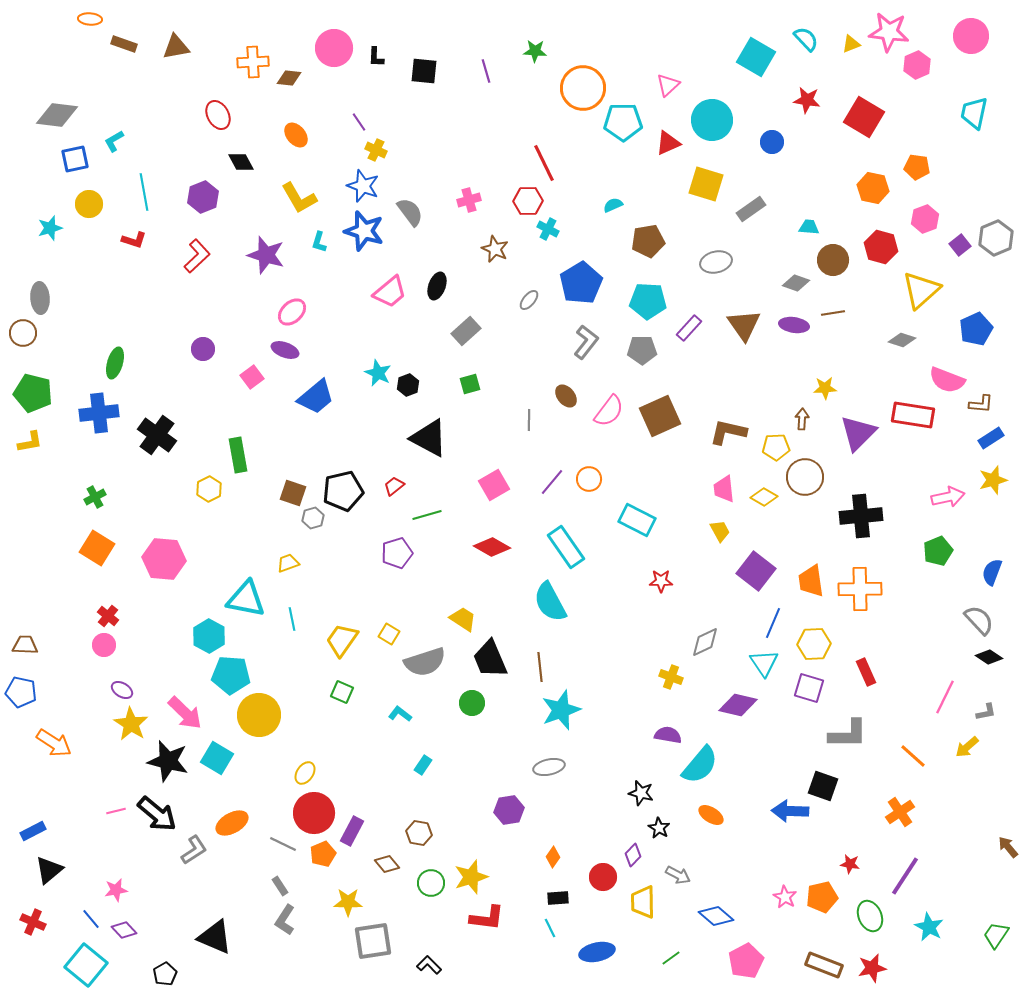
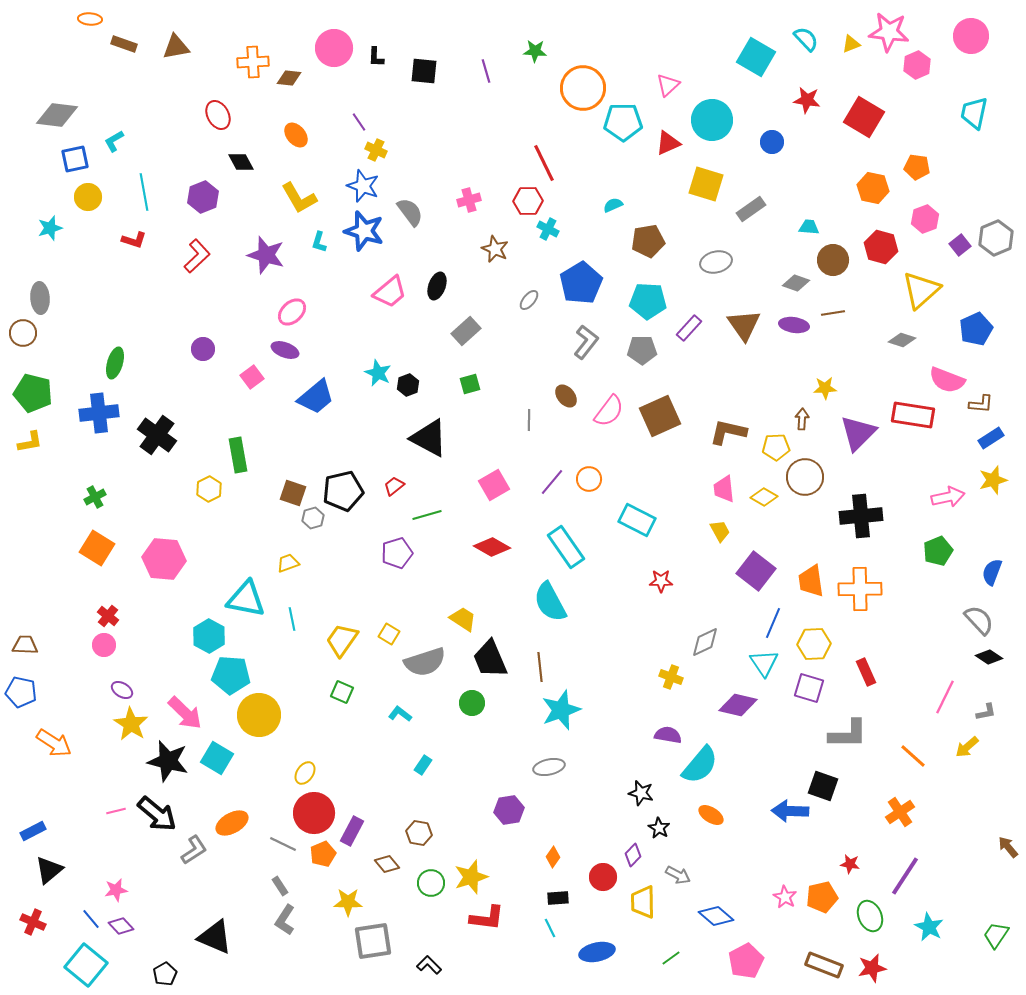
yellow circle at (89, 204): moved 1 px left, 7 px up
purple diamond at (124, 930): moved 3 px left, 4 px up
